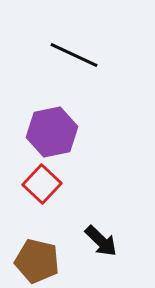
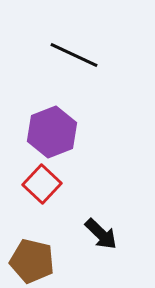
purple hexagon: rotated 9 degrees counterclockwise
black arrow: moved 7 px up
brown pentagon: moved 5 px left
